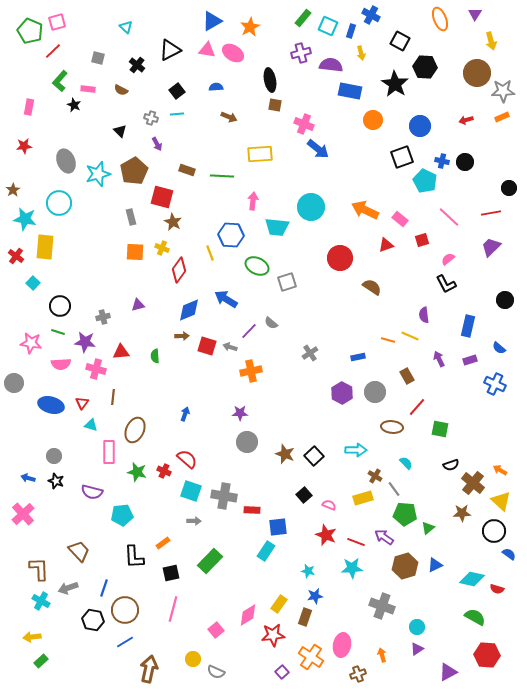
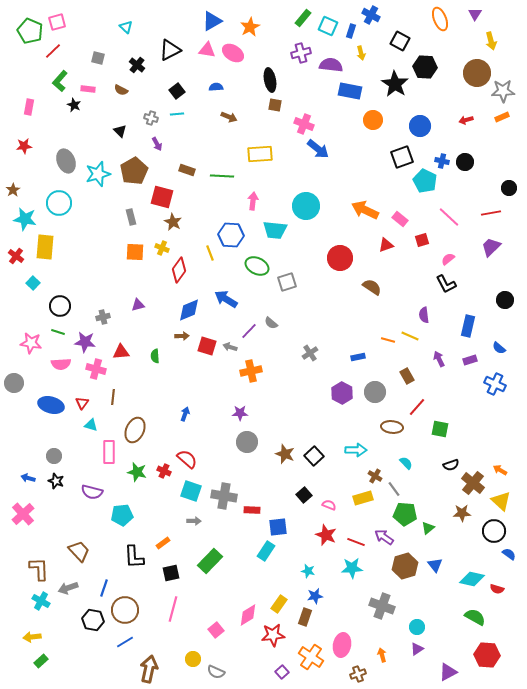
cyan circle at (311, 207): moved 5 px left, 1 px up
cyan trapezoid at (277, 227): moved 2 px left, 3 px down
blue triangle at (435, 565): rotated 42 degrees counterclockwise
